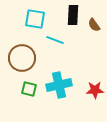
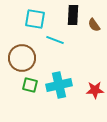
green square: moved 1 px right, 4 px up
